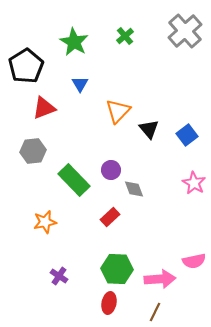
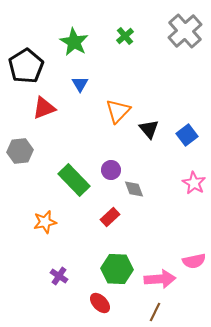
gray hexagon: moved 13 px left
red ellipse: moved 9 px left; rotated 55 degrees counterclockwise
